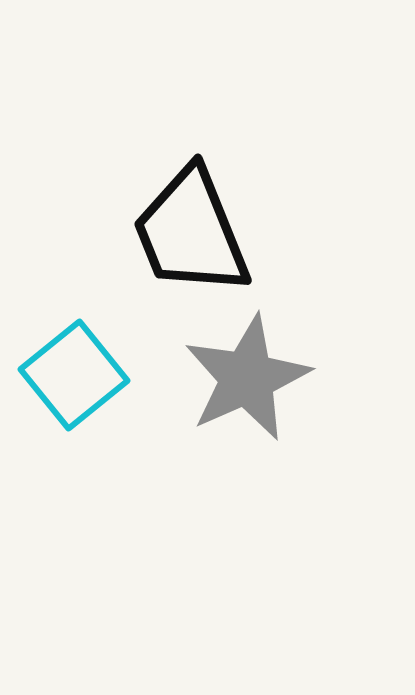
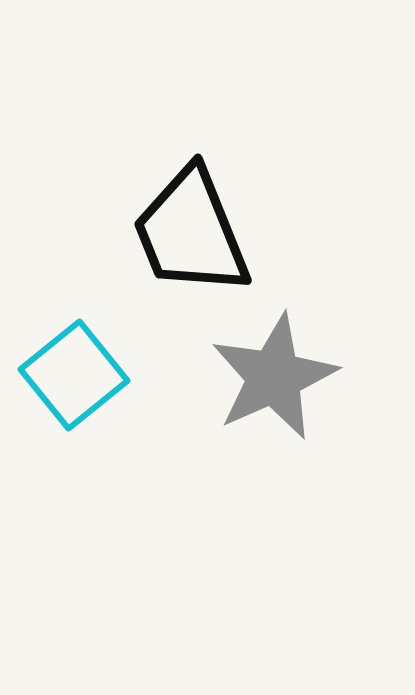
gray star: moved 27 px right, 1 px up
